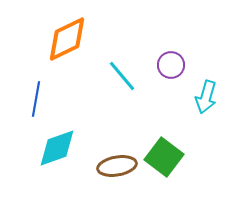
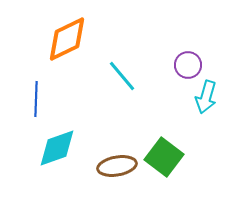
purple circle: moved 17 px right
blue line: rotated 8 degrees counterclockwise
